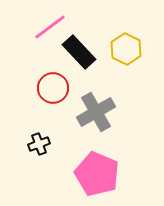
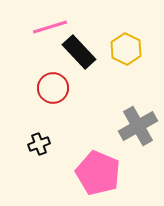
pink line: rotated 20 degrees clockwise
gray cross: moved 42 px right, 14 px down
pink pentagon: moved 1 px right, 1 px up
